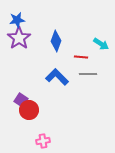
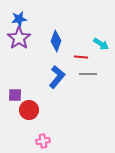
blue star: moved 2 px right, 1 px up
blue L-shape: rotated 85 degrees clockwise
purple square: moved 6 px left, 5 px up; rotated 32 degrees counterclockwise
